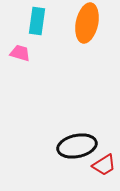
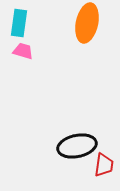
cyan rectangle: moved 18 px left, 2 px down
pink trapezoid: moved 3 px right, 2 px up
red trapezoid: rotated 50 degrees counterclockwise
